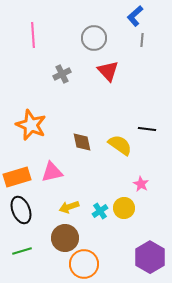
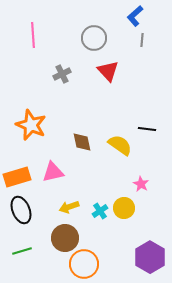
pink triangle: moved 1 px right
